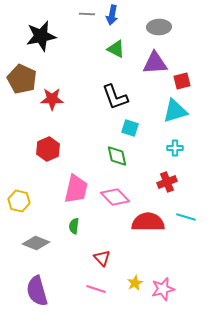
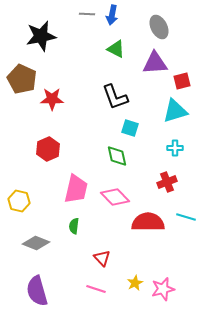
gray ellipse: rotated 65 degrees clockwise
